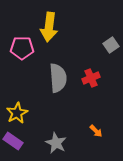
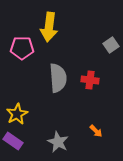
red cross: moved 1 px left, 2 px down; rotated 30 degrees clockwise
yellow star: moved 1 px down
gray star: moved 2 px right, 1 px up
